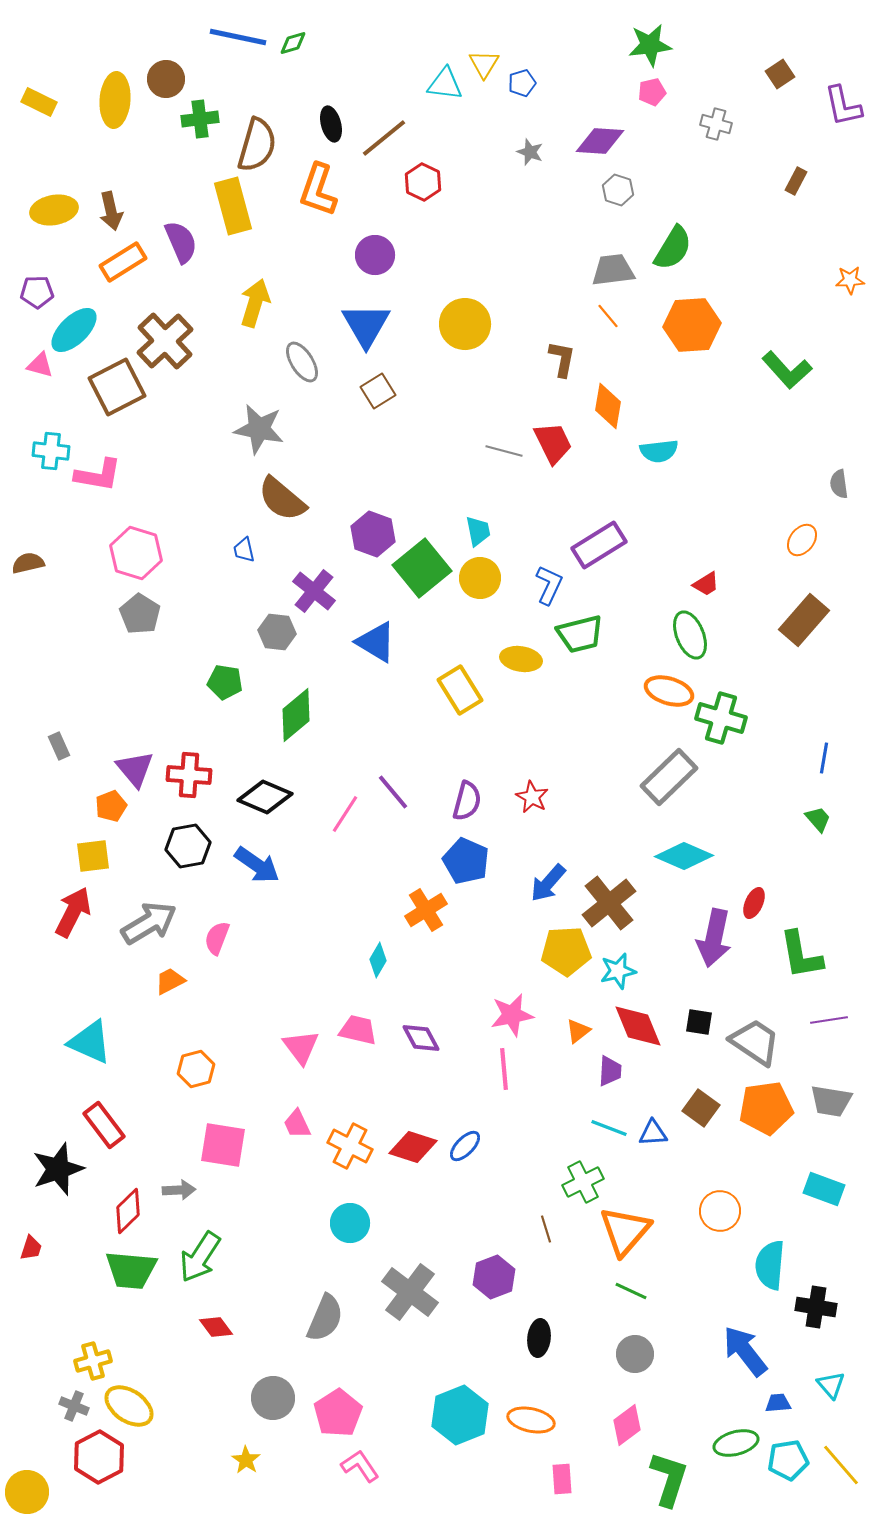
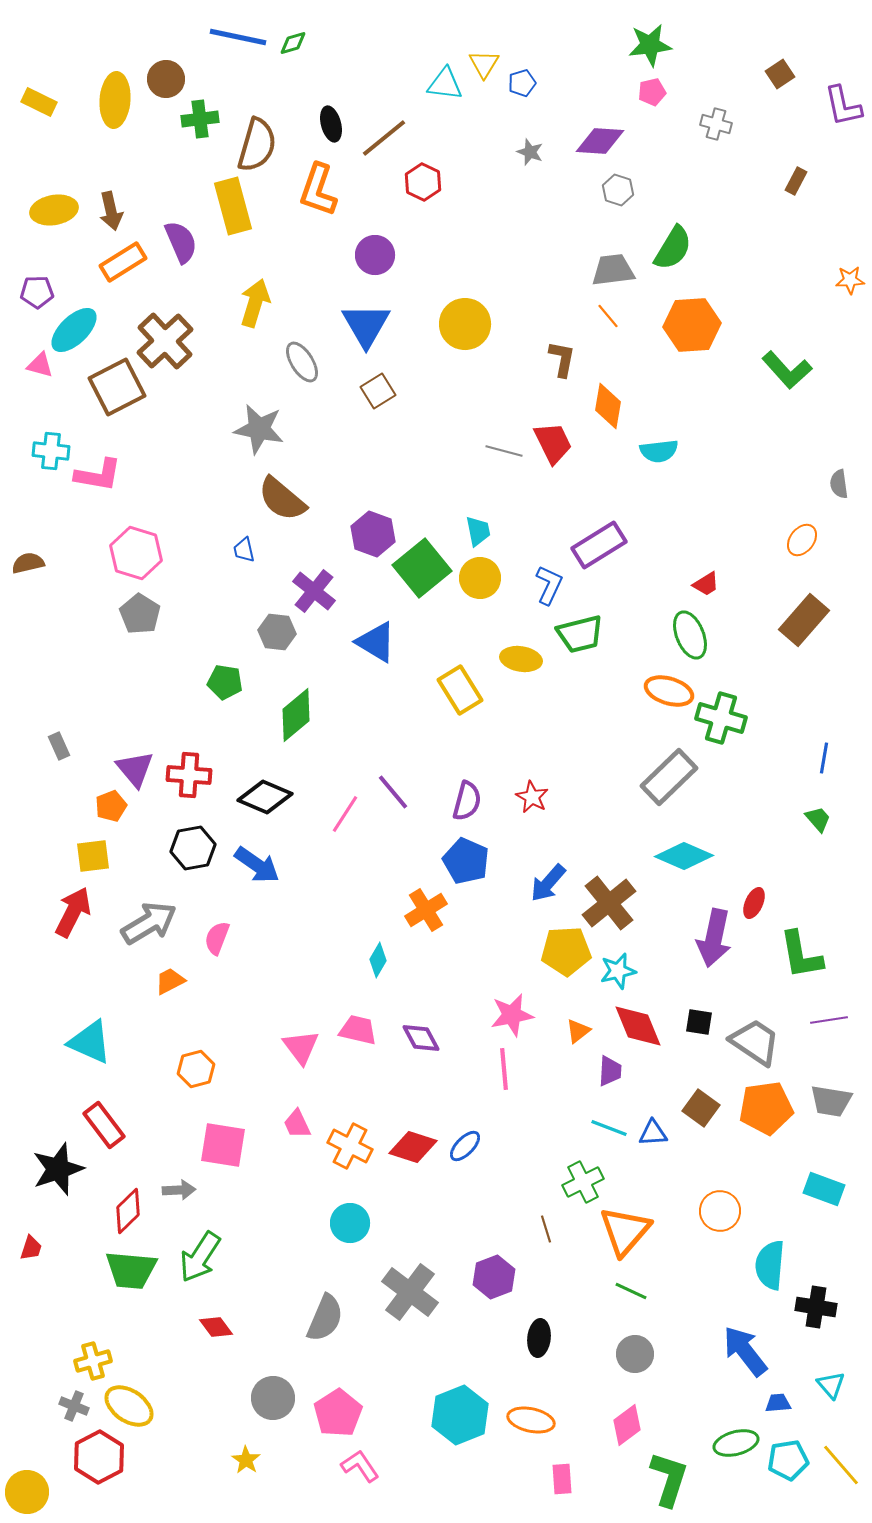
black hexagon at (188, 846): moved 5 px right, 2 px down
